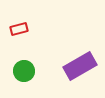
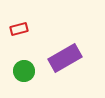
purple rectangle: moved 15 px left, 8 px up
